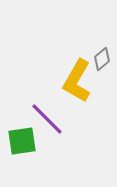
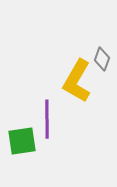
gray diamond: rotated 30 degrees counterclockwise
purple line: rotated 45 degrees clockwise
